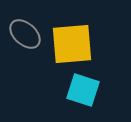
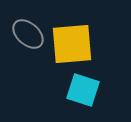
gray ellipse: moved 3 px right
